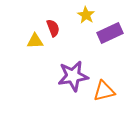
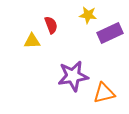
yellow star: moved 2 px right; rotated 24 degrees counterclockwise
red semicircle: moved 2 px left, 3 px up
yellow triangle: moved 3 px left
orange triangle: moved 2 px down
